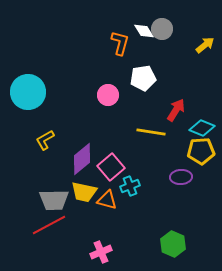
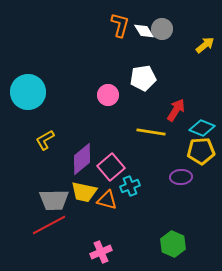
orange L-shape: moved 18 px up
